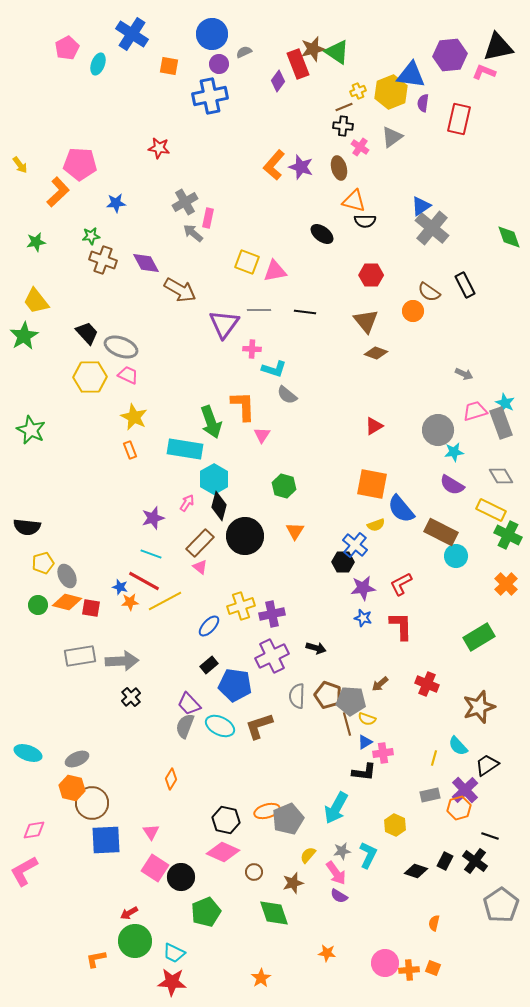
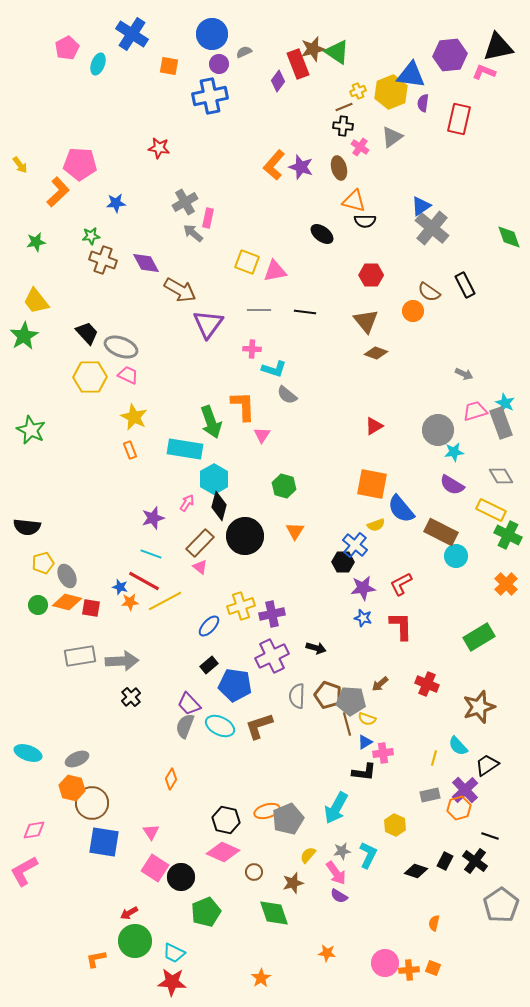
purple triangle at (224, 324): moved 16 px left
blue square at (106, 840): moved 2 px left, 2 px down; rotated 12 degrees clockwise
